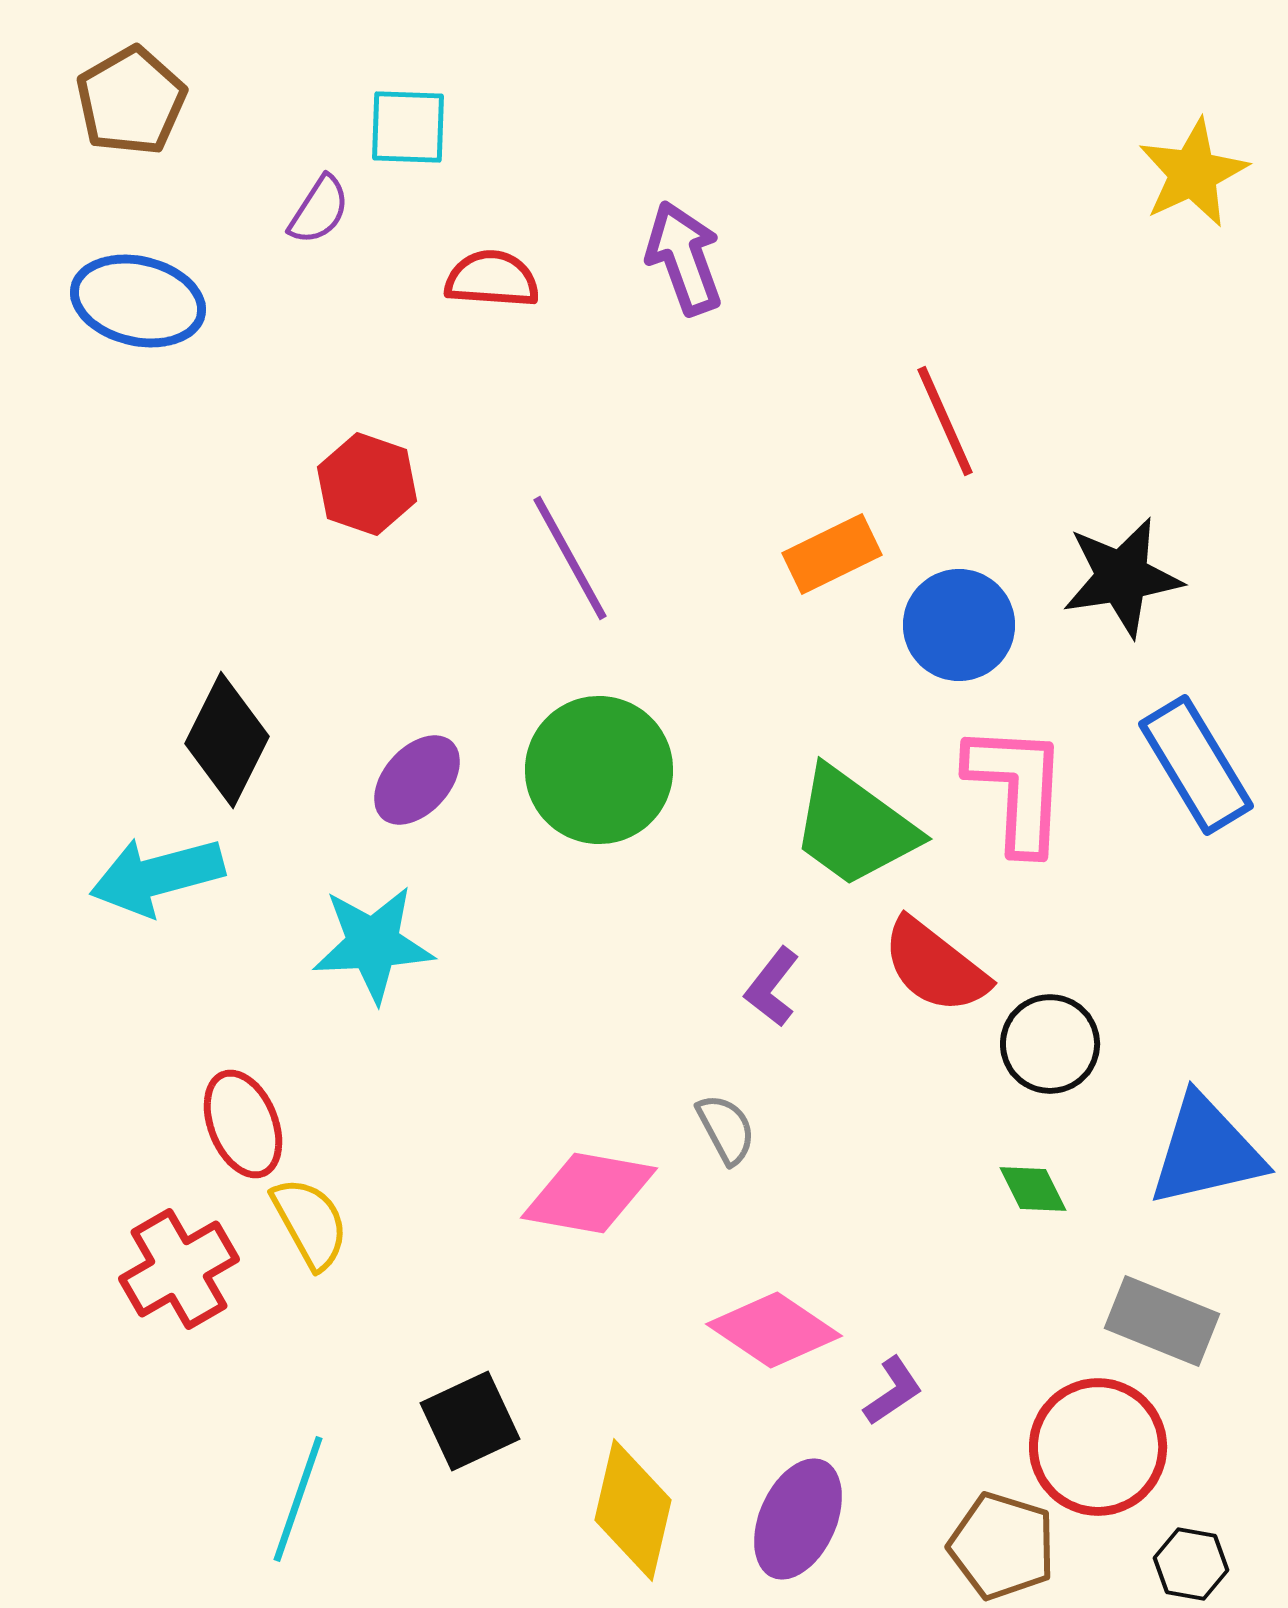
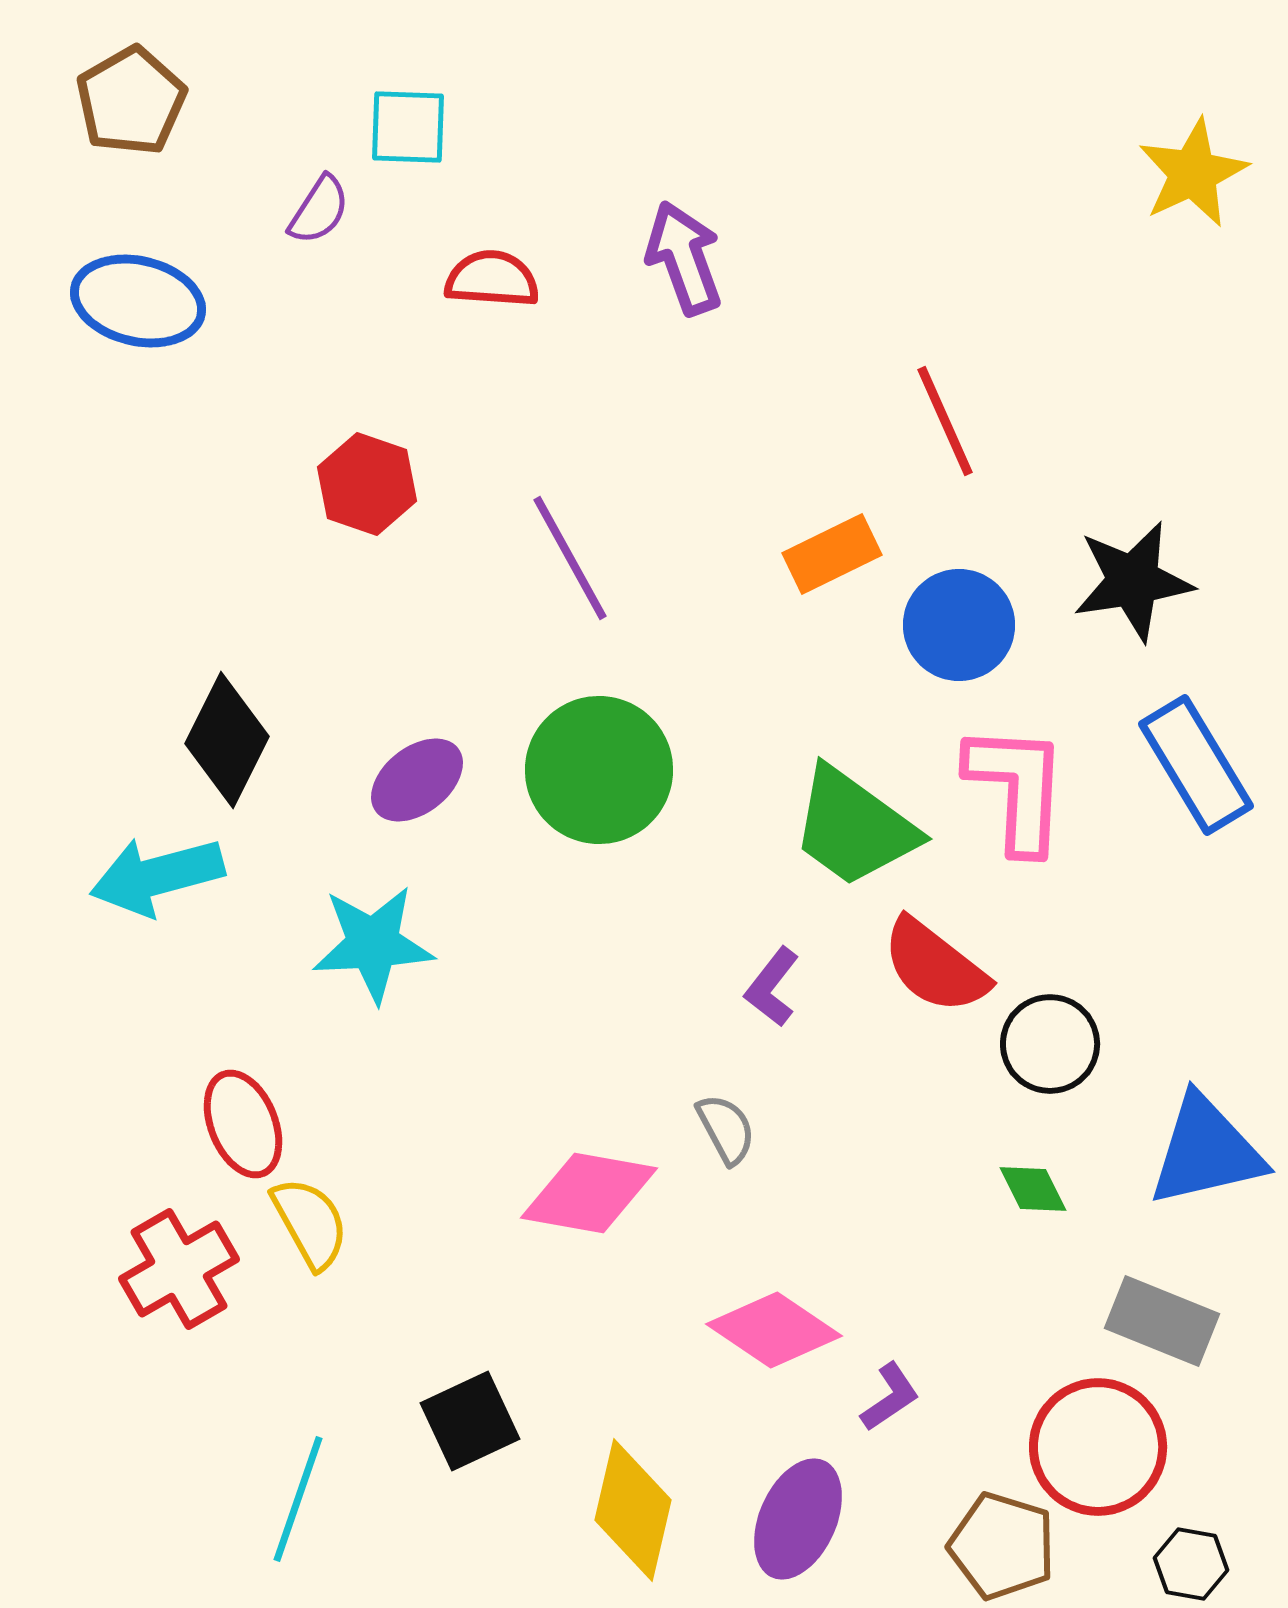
black star at (1122, 577): moved 11 px right, 4 px down
purple ellipse at (417, 780): rotated 10 degrees clockwise
purple L-shape at (893, 1391): moved 3 px left, 6 px down
